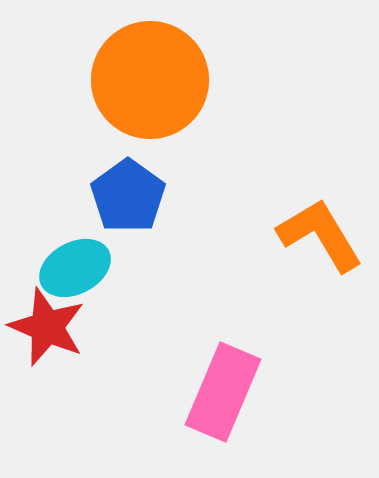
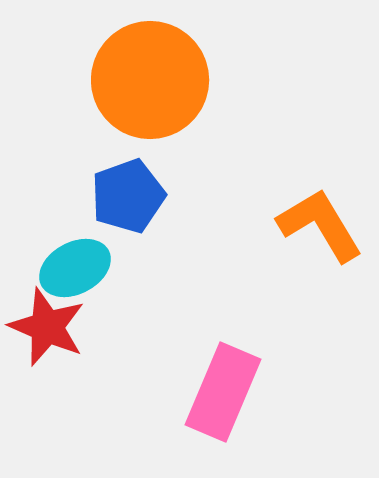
blue pentagon: rotated 16 degrees clockwise
orange L-shape: moved 10 px up
